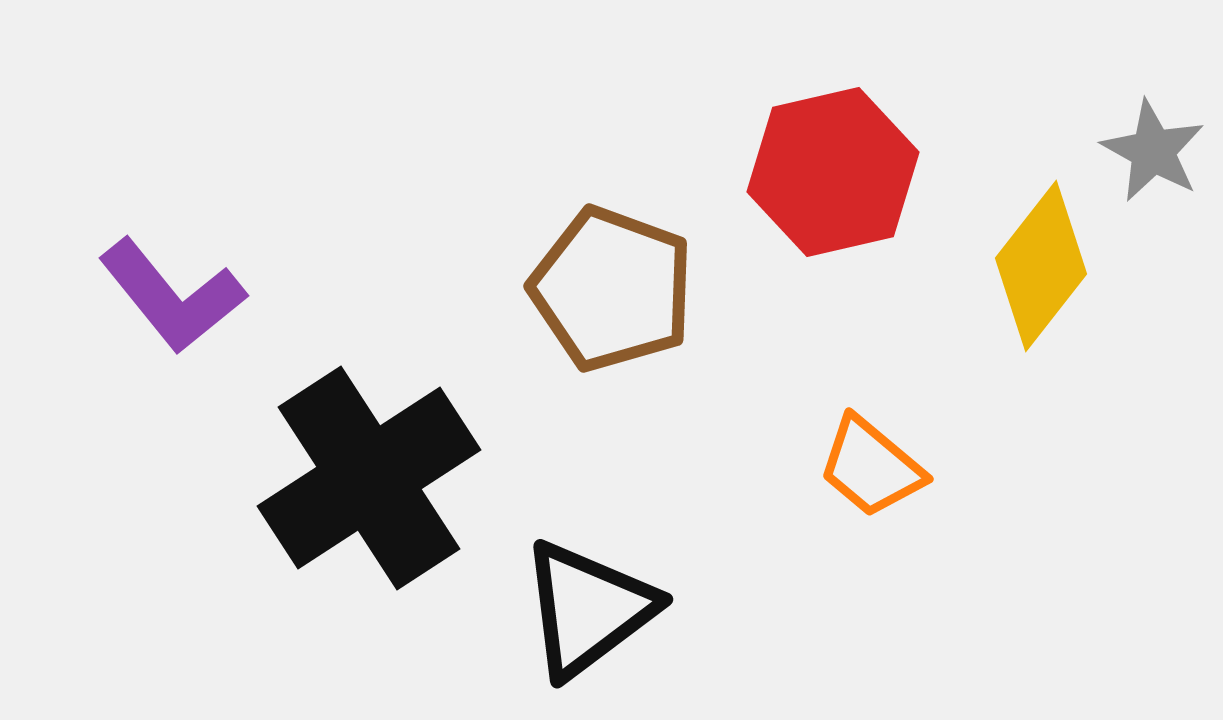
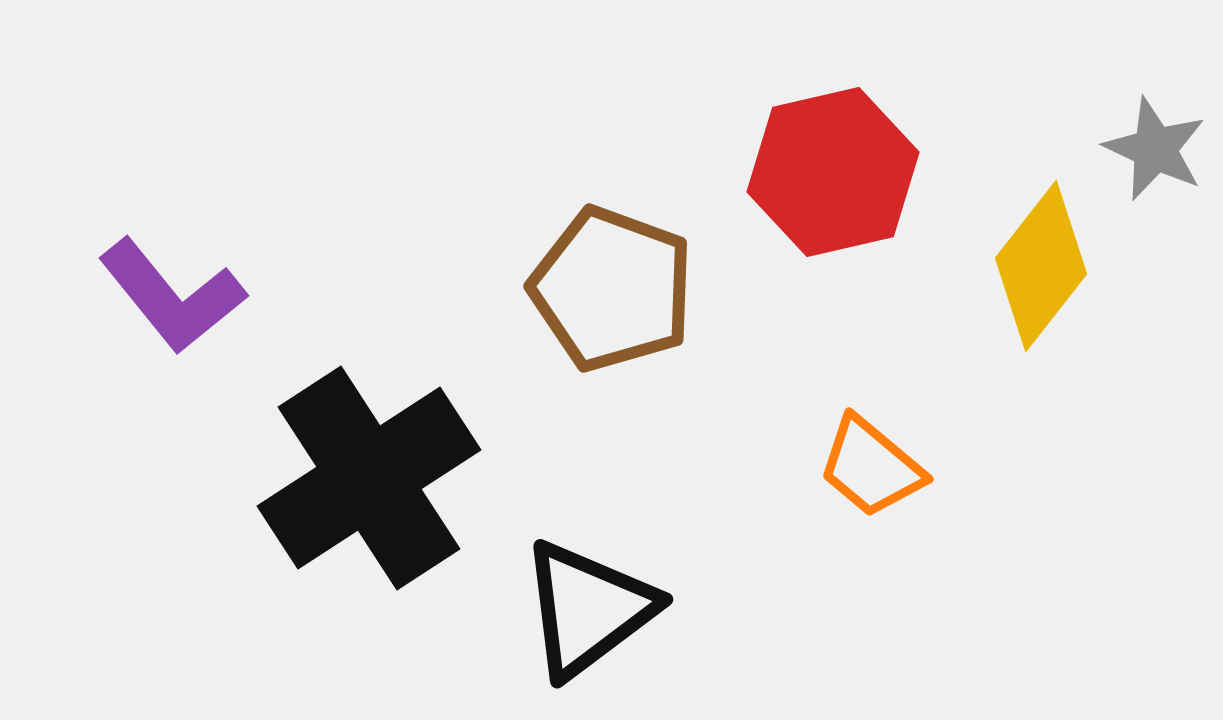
gray star: moved 2 px right, 2 px up; rotated 4 degrees counterclockwise
